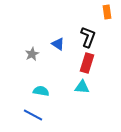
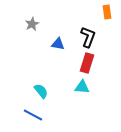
blue triangle: rotated 24 degrees counterclockwise
gray star: moved 30 px up
cyan semicircle: rotated 42 degrees clockwise
